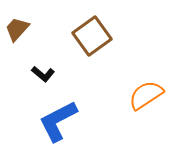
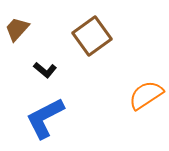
black L-shape: moved 2 px right, 4 px up
blue L-shape: moved 13 px left, 3 px up
